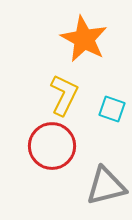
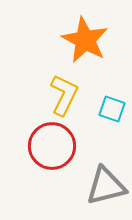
orange star: moved 1 px right, 1 px down
